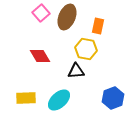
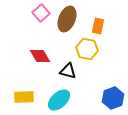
brown ellipse: moved 2 px down
yellow hexagon: moved 1 px right
black triangle: moved 8 px left; rotated 18 degrees clockwise
yellow rectangle: moved 2 px left, 1 px up
